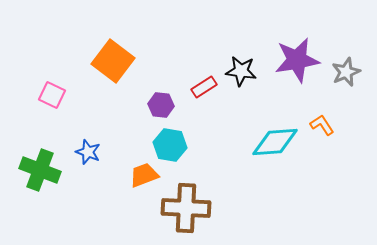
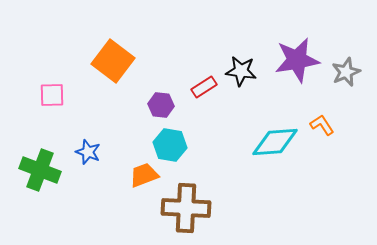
pink square: rotated 28 degrees counterclockwise
